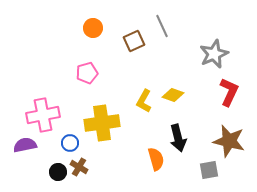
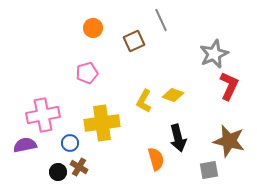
gray line: moved 1 px left, 6 px up
red L-shape: moved 6 px up
